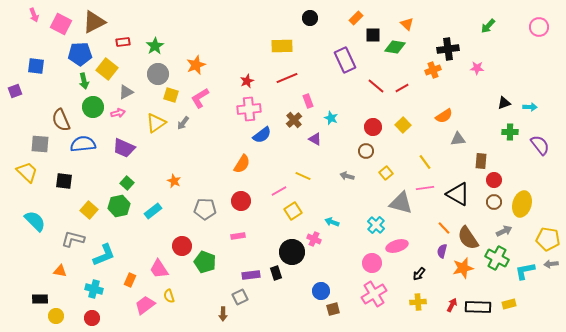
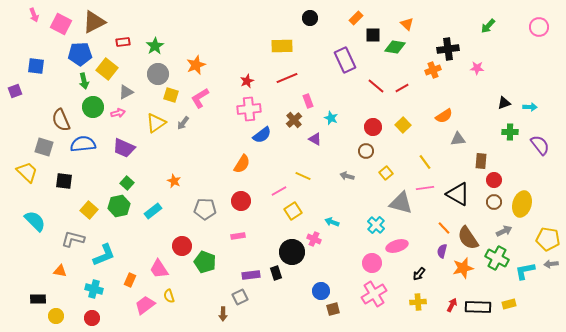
gray square at (40, 144): moved 4 px right, 3 px down; rotated 12 degrees clockwise
black rectangle at (40, 299): moved 2 px left
